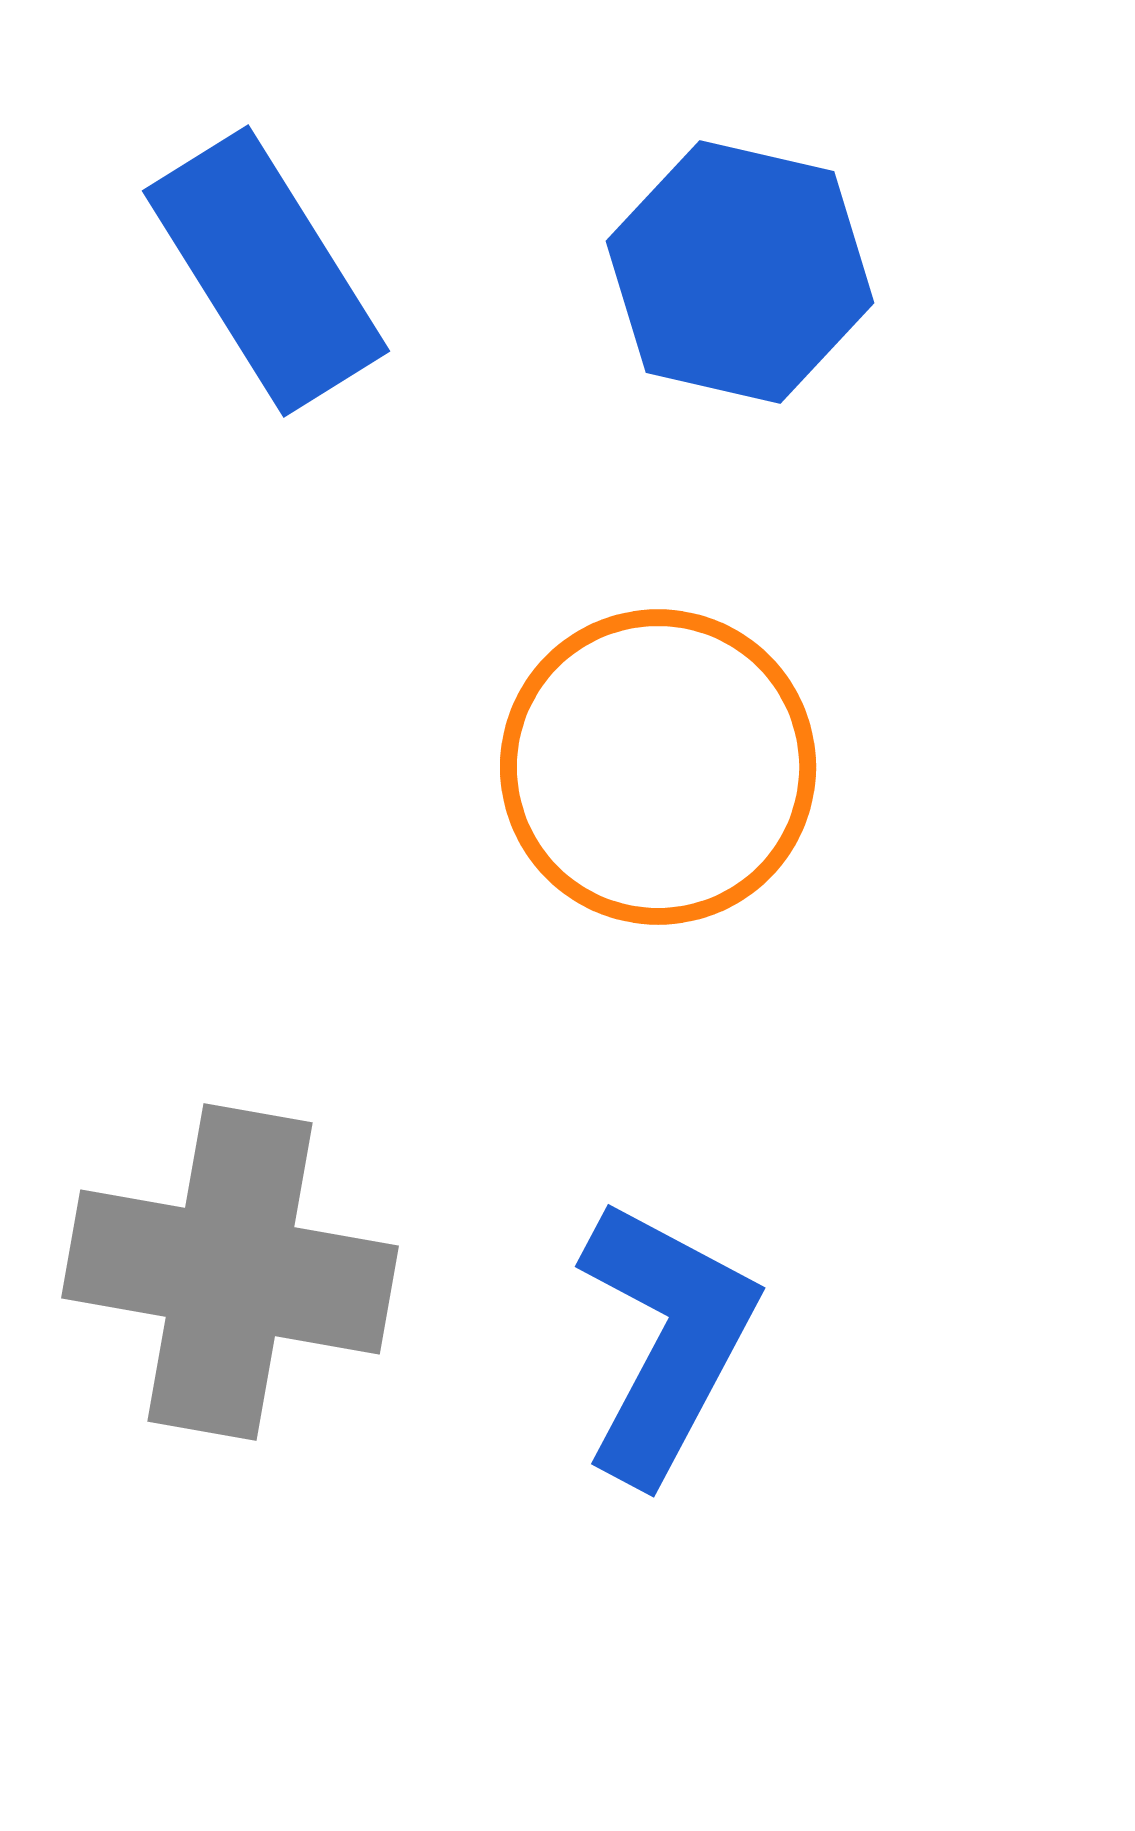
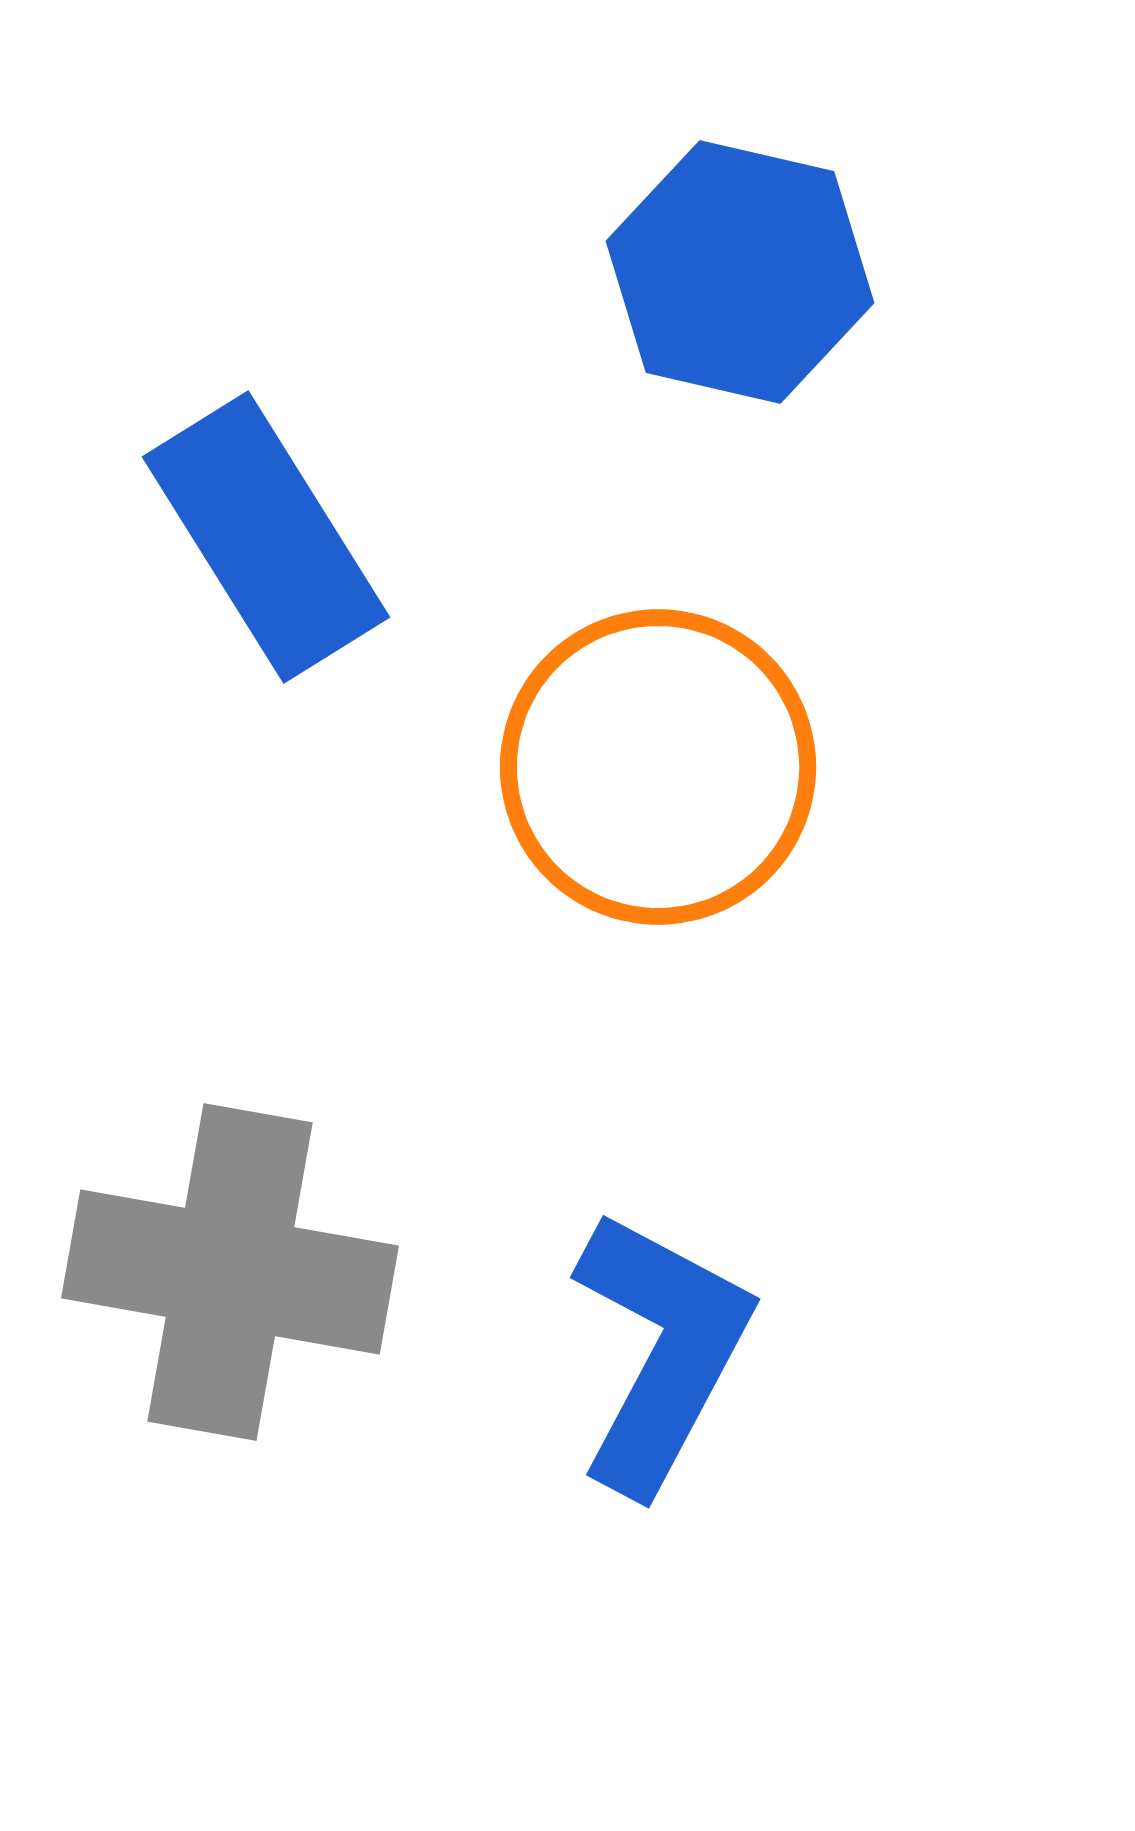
blue rectangle: moved 266 px down
blue L-shape: moved 5 px left, 11 px down
